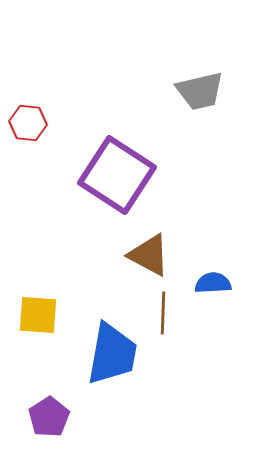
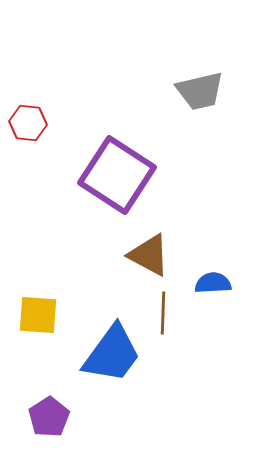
blue trapezoid: rotated 26 degrees clockwise
